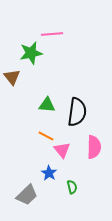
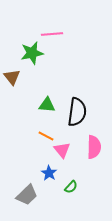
green star: moved 1 px right
green semicircle: moved 1 px left; rotated 56 degrees clockwise
